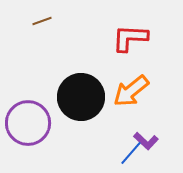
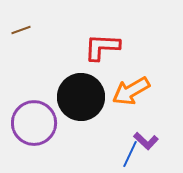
brown line: moved 21 px left, 9 px down
red L-shape: moved 28 px left, 9 px down
orange arrow: rotated 9 degrees clockwise
purple circle: moved 6 px right
blue line: moved 1 px left, 1 px down; rotated 16 degrees counterclockwise
